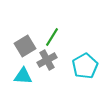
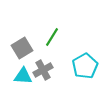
gray square: moved 3 px left, 2 px down
gray cross: moved 4 px left, 10 px down
